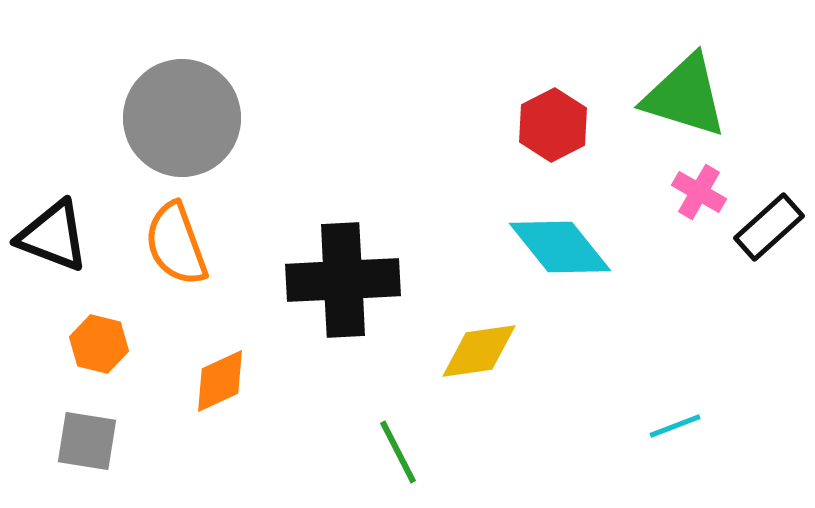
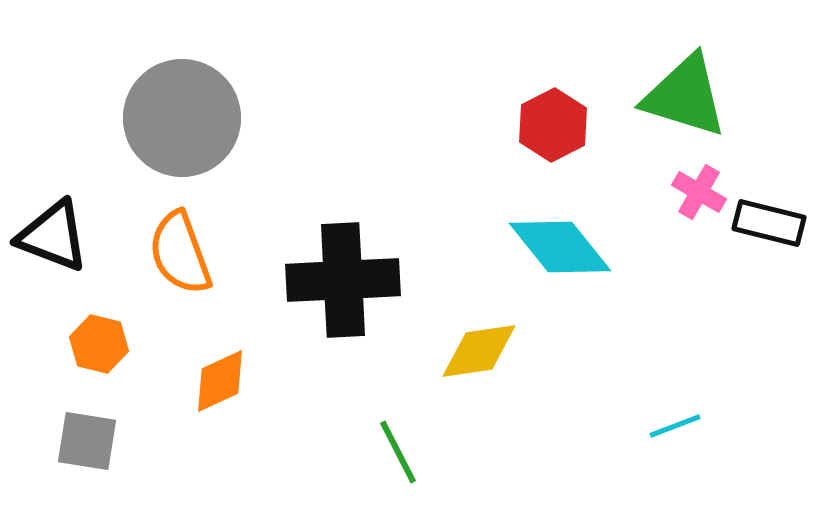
black rectangle: moved 4 px up; rotated 56 degrees clockwise
orange semicircle: moved 4 px right, 9 px down
